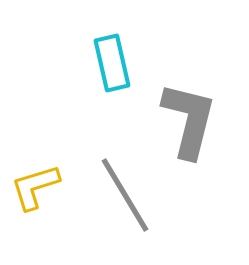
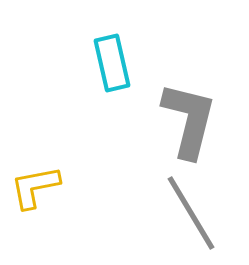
yellow L-shape: rotated 6 degrees clockwise
gray line: moved 66 px right, 18 px down
